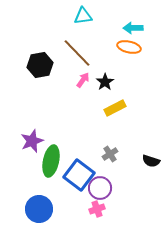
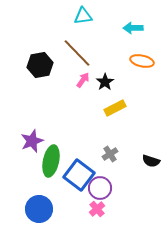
orange ellipse: moved 13 px right, 14 px down
pink cross: rotated 21 degrees counterclockwise
